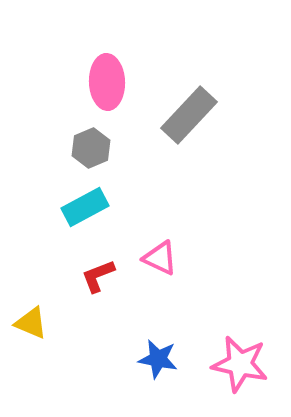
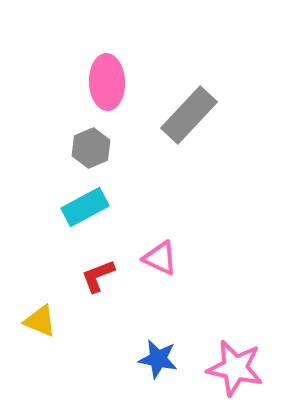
yellow triangle: moved 9 px right, 2 px up
pink star: moved 5 px left, 4 px down
